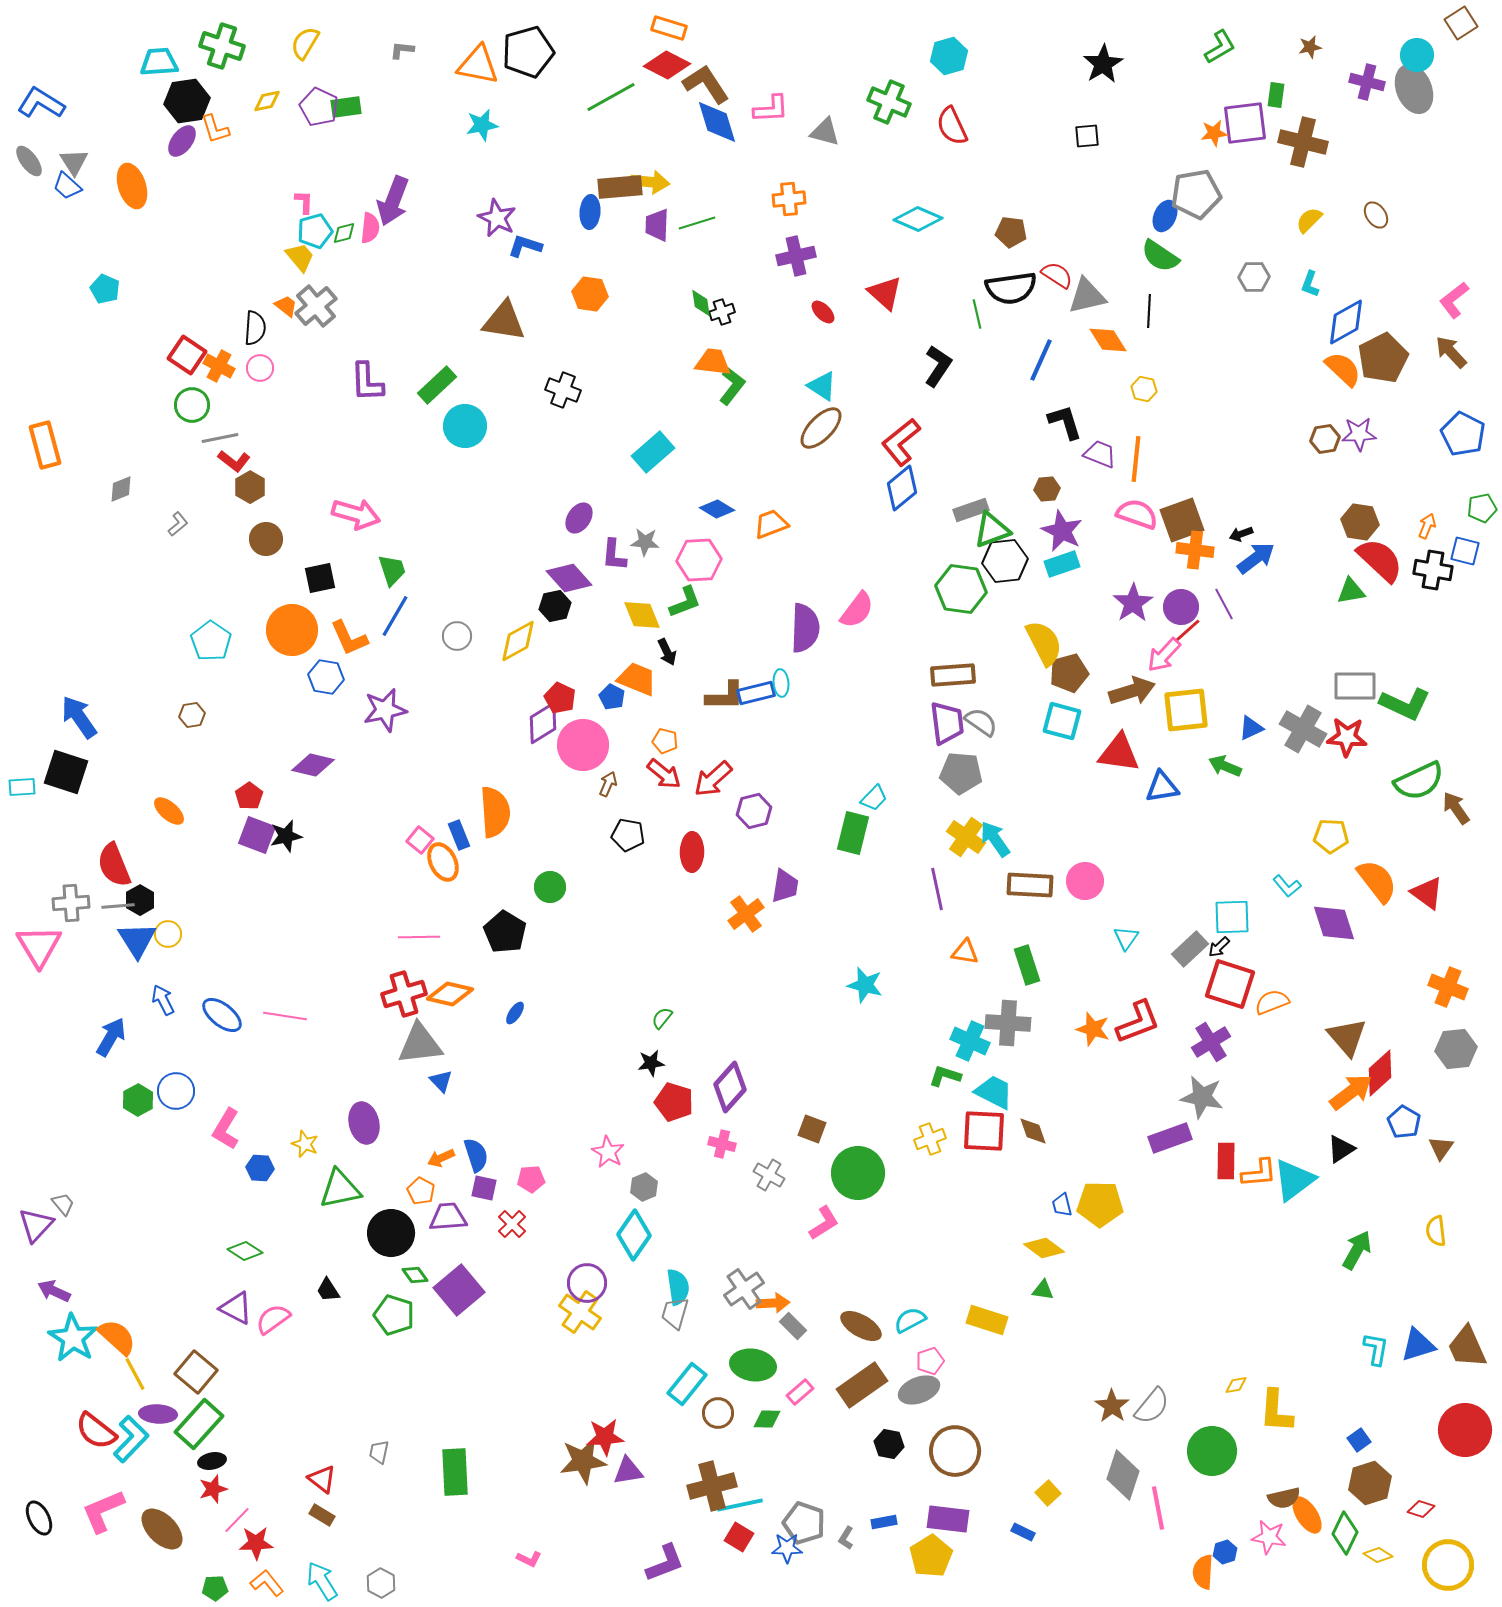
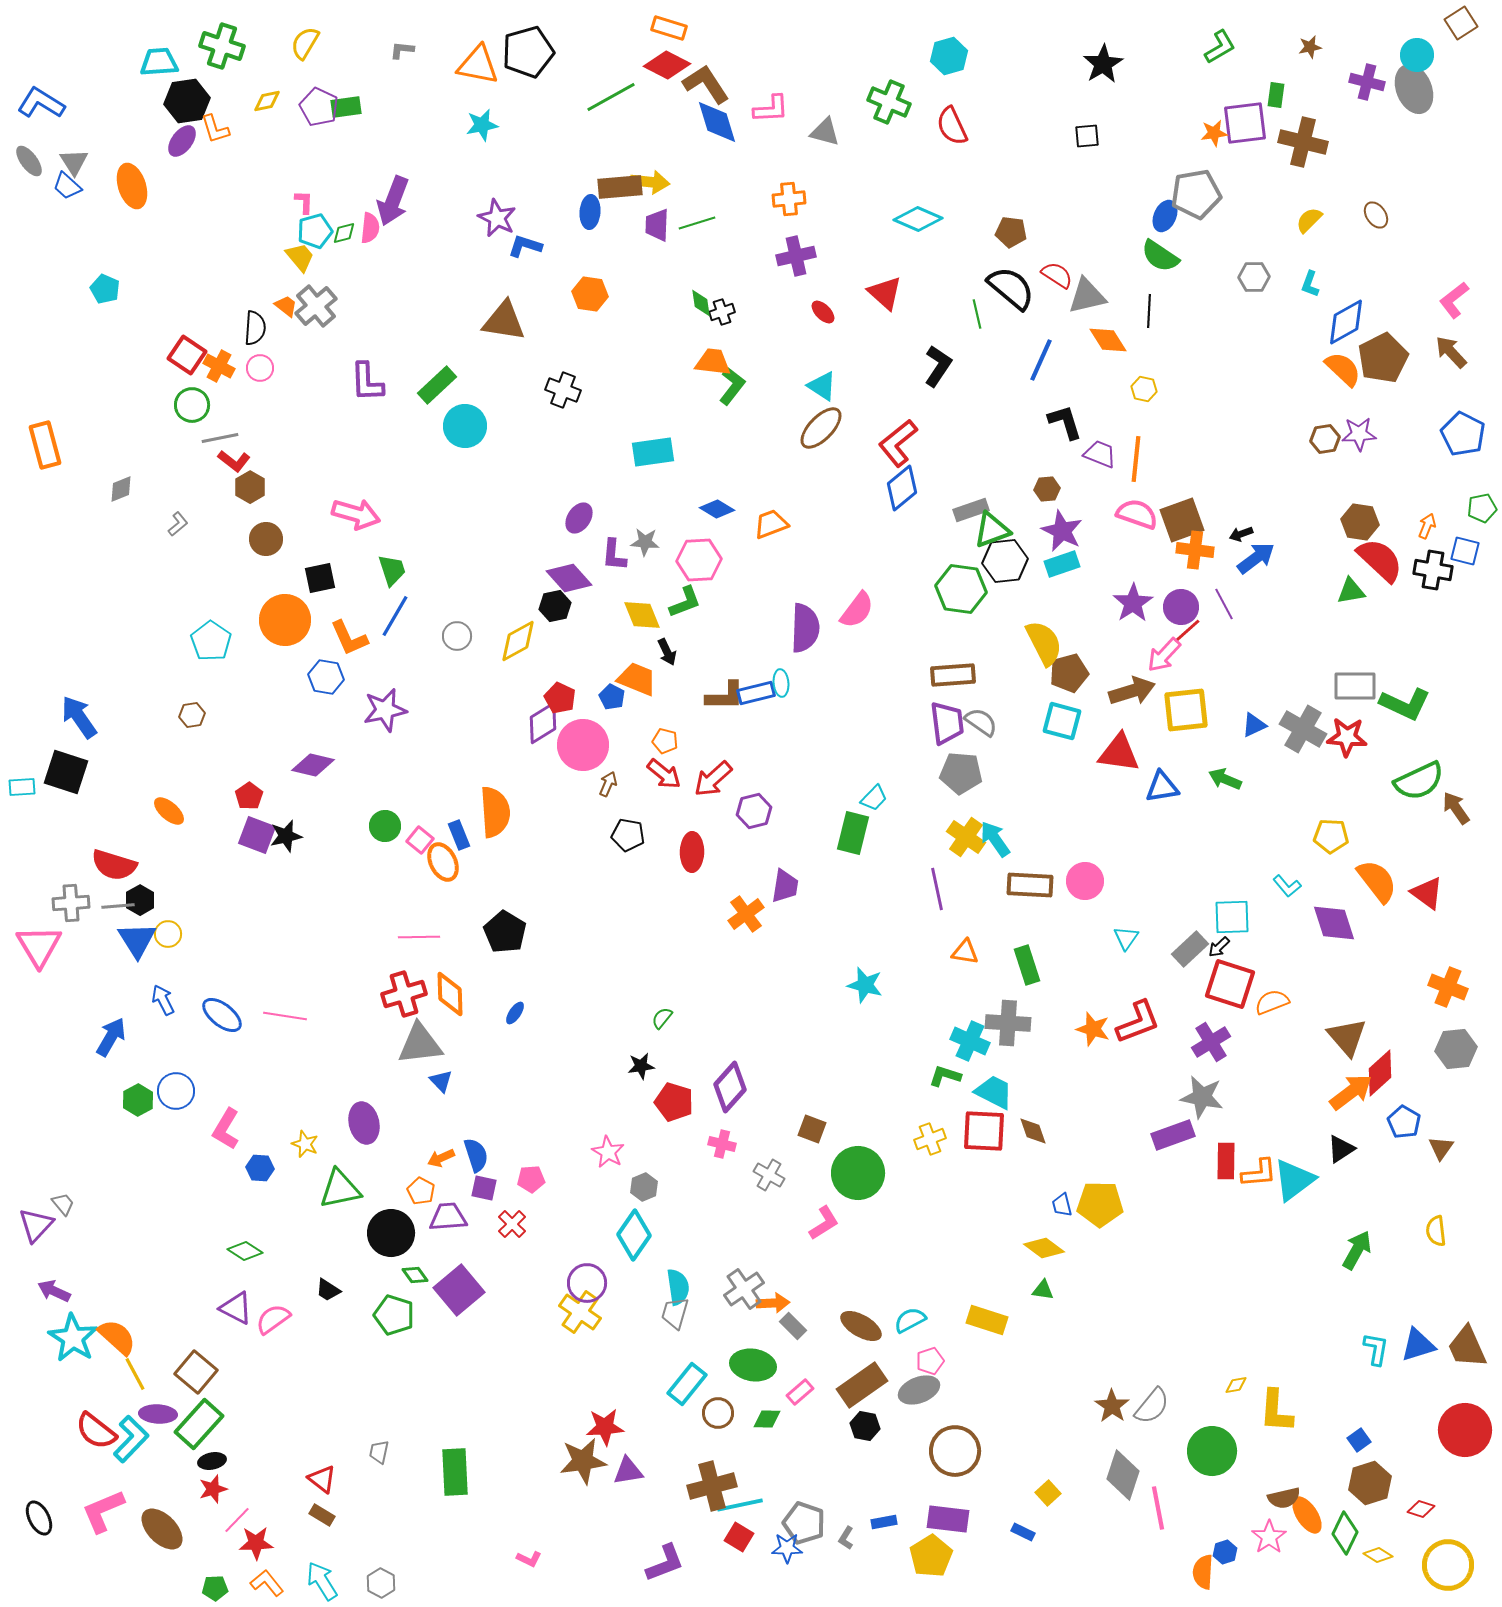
black semicircle at (1011, 288): rotated 132 degrees counterclockwise
red L-shape at (901, 442): moved 3 px left, 1 px down
cyan rectangle at (653, 452): rotated 33 degrees clockwise
orange circle at (292, 630): moved 7 px left, 10 px up
blue triangle at (1251, 728): moved 3 px right, 3 px up
green arrow at (1225, 766): moved 13 px down
red semicircle at (114, 865): rotated 51 degrees counterclockwise
green circle at (550, 887): moved 165 px left, 61 px up
orange diamond at (450, 994): rotated 75 degrees clockwise
black star at (651, 1063): moved 10 px left, 3 px down
purple rectangle at (1170, 1138): moved 3 px right, 3 px up
black trapezoid at (328, 1290): rotated 24 degrees counterclockwise
red star at (605, 1437): moved 10 px up
black hexagon at (889, 1444): moved 24 px left, 18 px up
pink star at (1269, 1537): rotated 28 degrees clockwise
